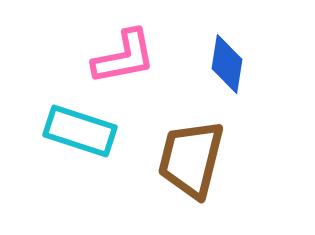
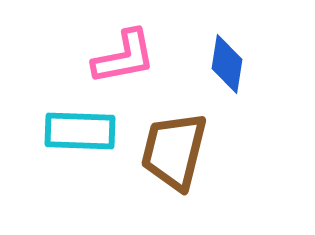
cyan rectangle: rotated 16 degrees counterclockwise
brown trapezoid: moved 17 px left, 8 px up
